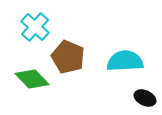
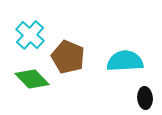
cyan cross: moved 5 px left, 8 px down
black ellipse: rotated 60 degrees clockwise
